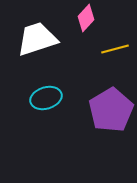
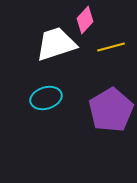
pink diamond: moved 1 px left, 2 px down
white trapezoid: moved 19 px right, 5 px down
yellow line: moved 4 px left, 2 px up
